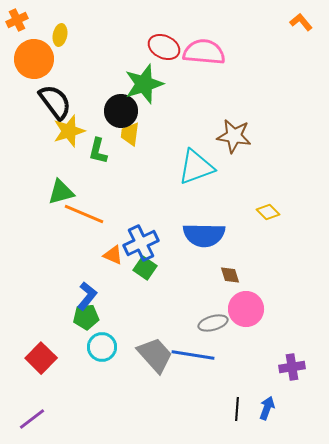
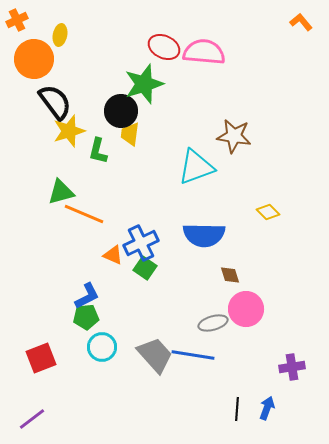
blue L-shape: rotated 24 degrees clockwise
red square: rotated 24 degrees clockwise
